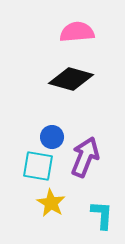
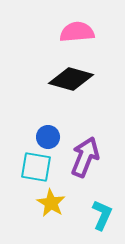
blue circle: moved 4 px left
cyan square: moved 2 px left, 1 px down
cyan L-shape: rotated 20 degrees clockwise
